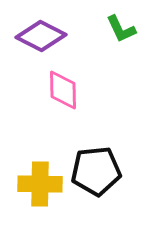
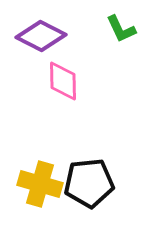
pink diamond: moved 9 px up
black pentagon: moved 7 px left, 12 px down
yellow cross: rotated 15 degrees clockwise
